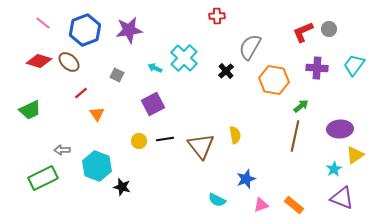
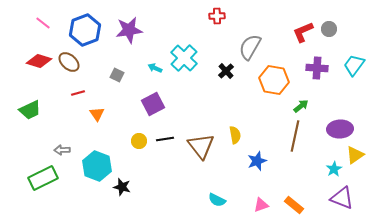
red line: moved 3 px left; rotated 24 degrees clockwise
blue star: moved 11 px right, 18 px up
